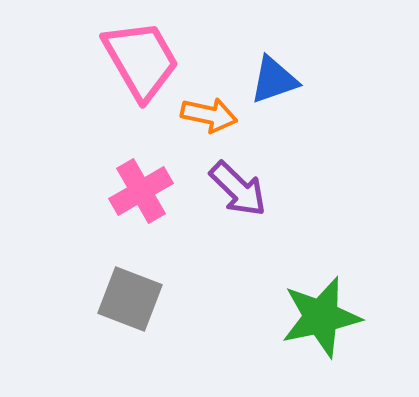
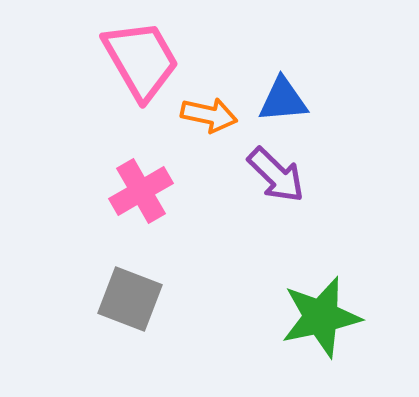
blue triangle: moved 9 px right, 20 px down; rotated 14 degrees clockwise
purple arrow: moved 38 px right, 14 px up
